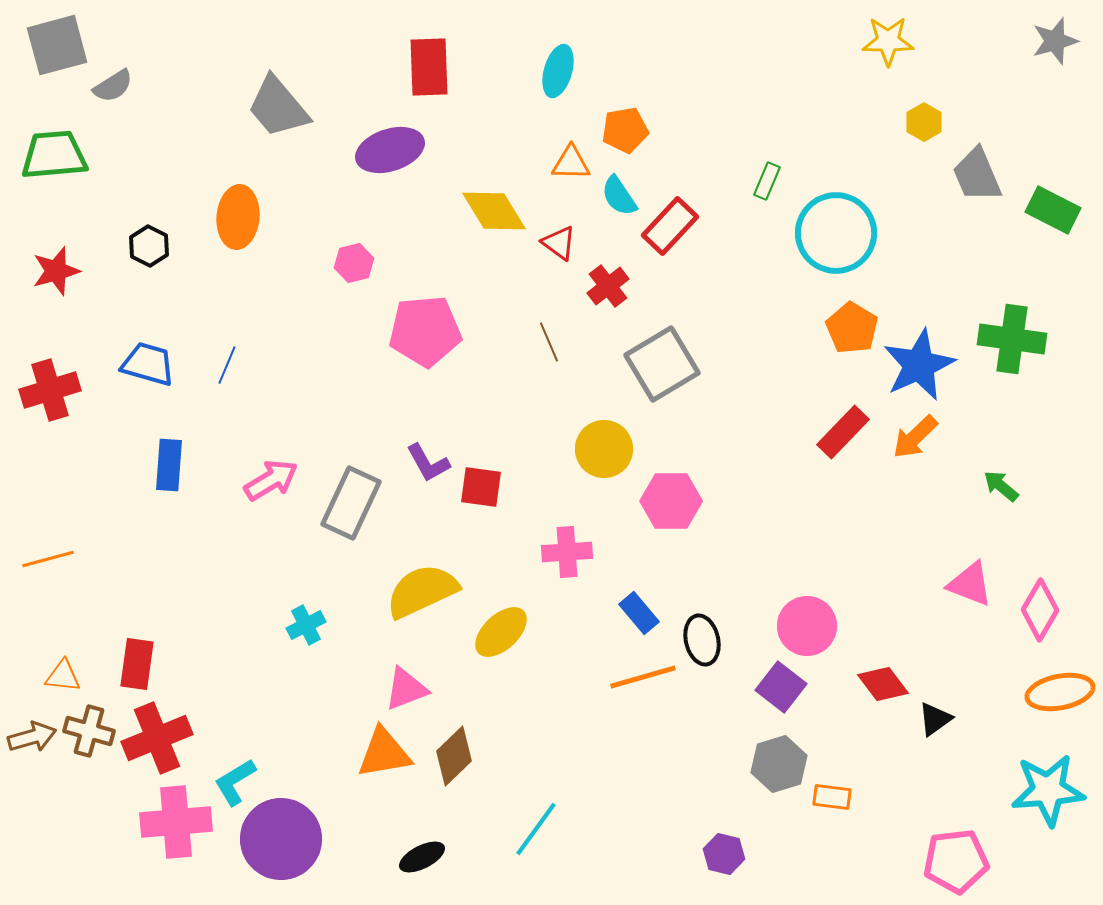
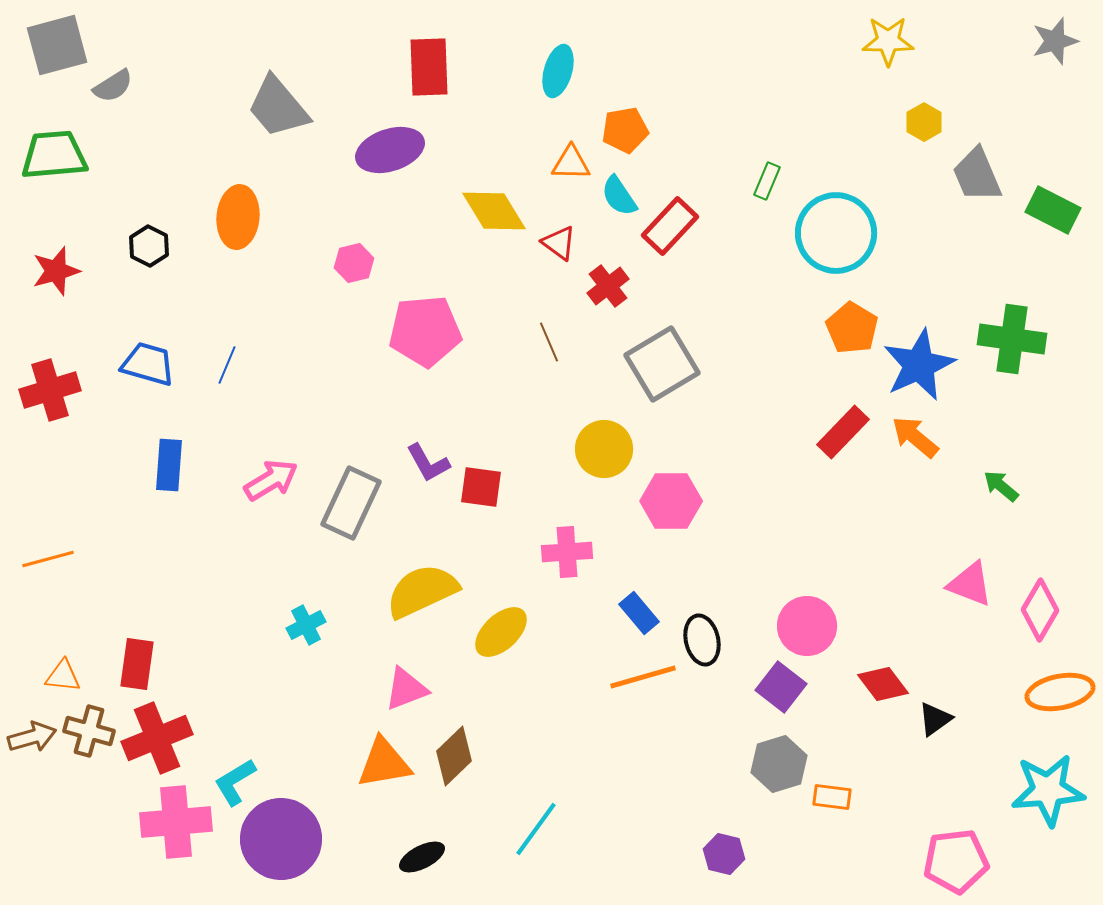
orange arrow at (915, 437): rotated 84 degrees clockwise
orange triangle at (384, 753): moved 10 px down
